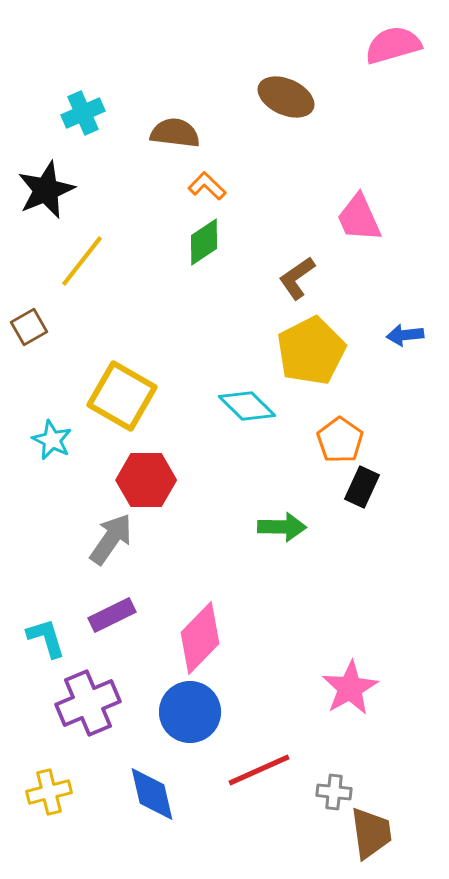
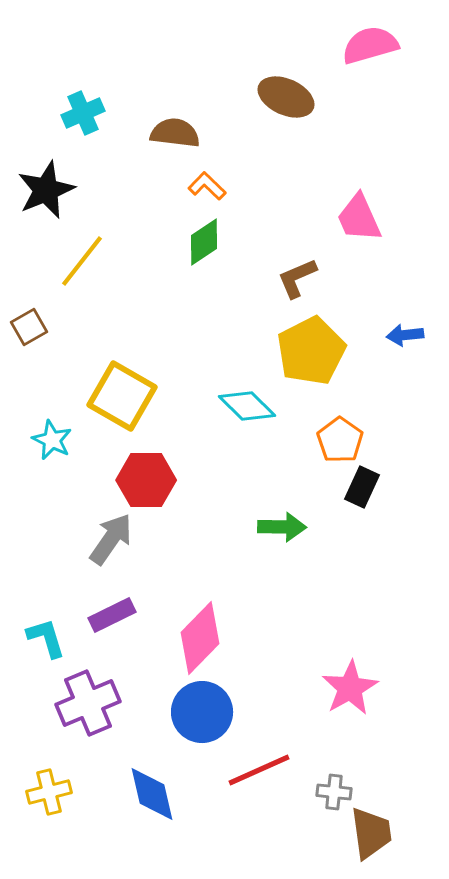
pink semicircle: moved 23 px left
brown L-shape: rotated 12 degrees clockwise
blue circle: moved 12 px right
